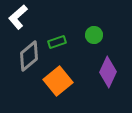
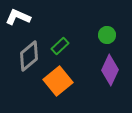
white L-shape: rotated 65 degrees clockwise
green circle: moved 13 px right
green rectangle: moved 3 px right, 4 px down; rotated 24 degrees counterclockwise
purple diamond: moved 2 px right, 2 px up
